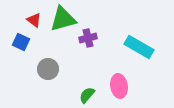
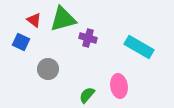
purple cross: rotated 30 degrees clockwise
